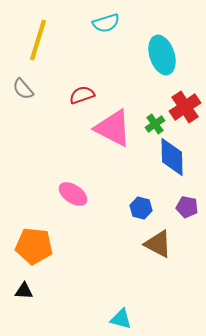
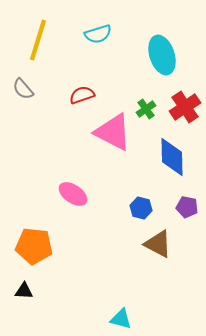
cyan semicircle: moved 8 px left, 11 px down
green cross: moved 9 px left, 15 px up
pink triangle: moved 4 px down
